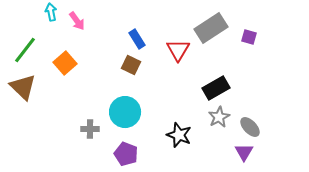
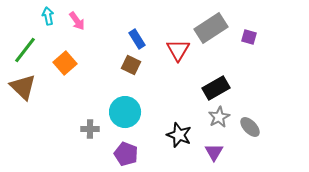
cyan arrow: moved 3 px left, 4 px down
purple triangle: moved 30 px left
